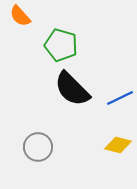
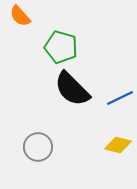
green pentagon: moved 2 px down
